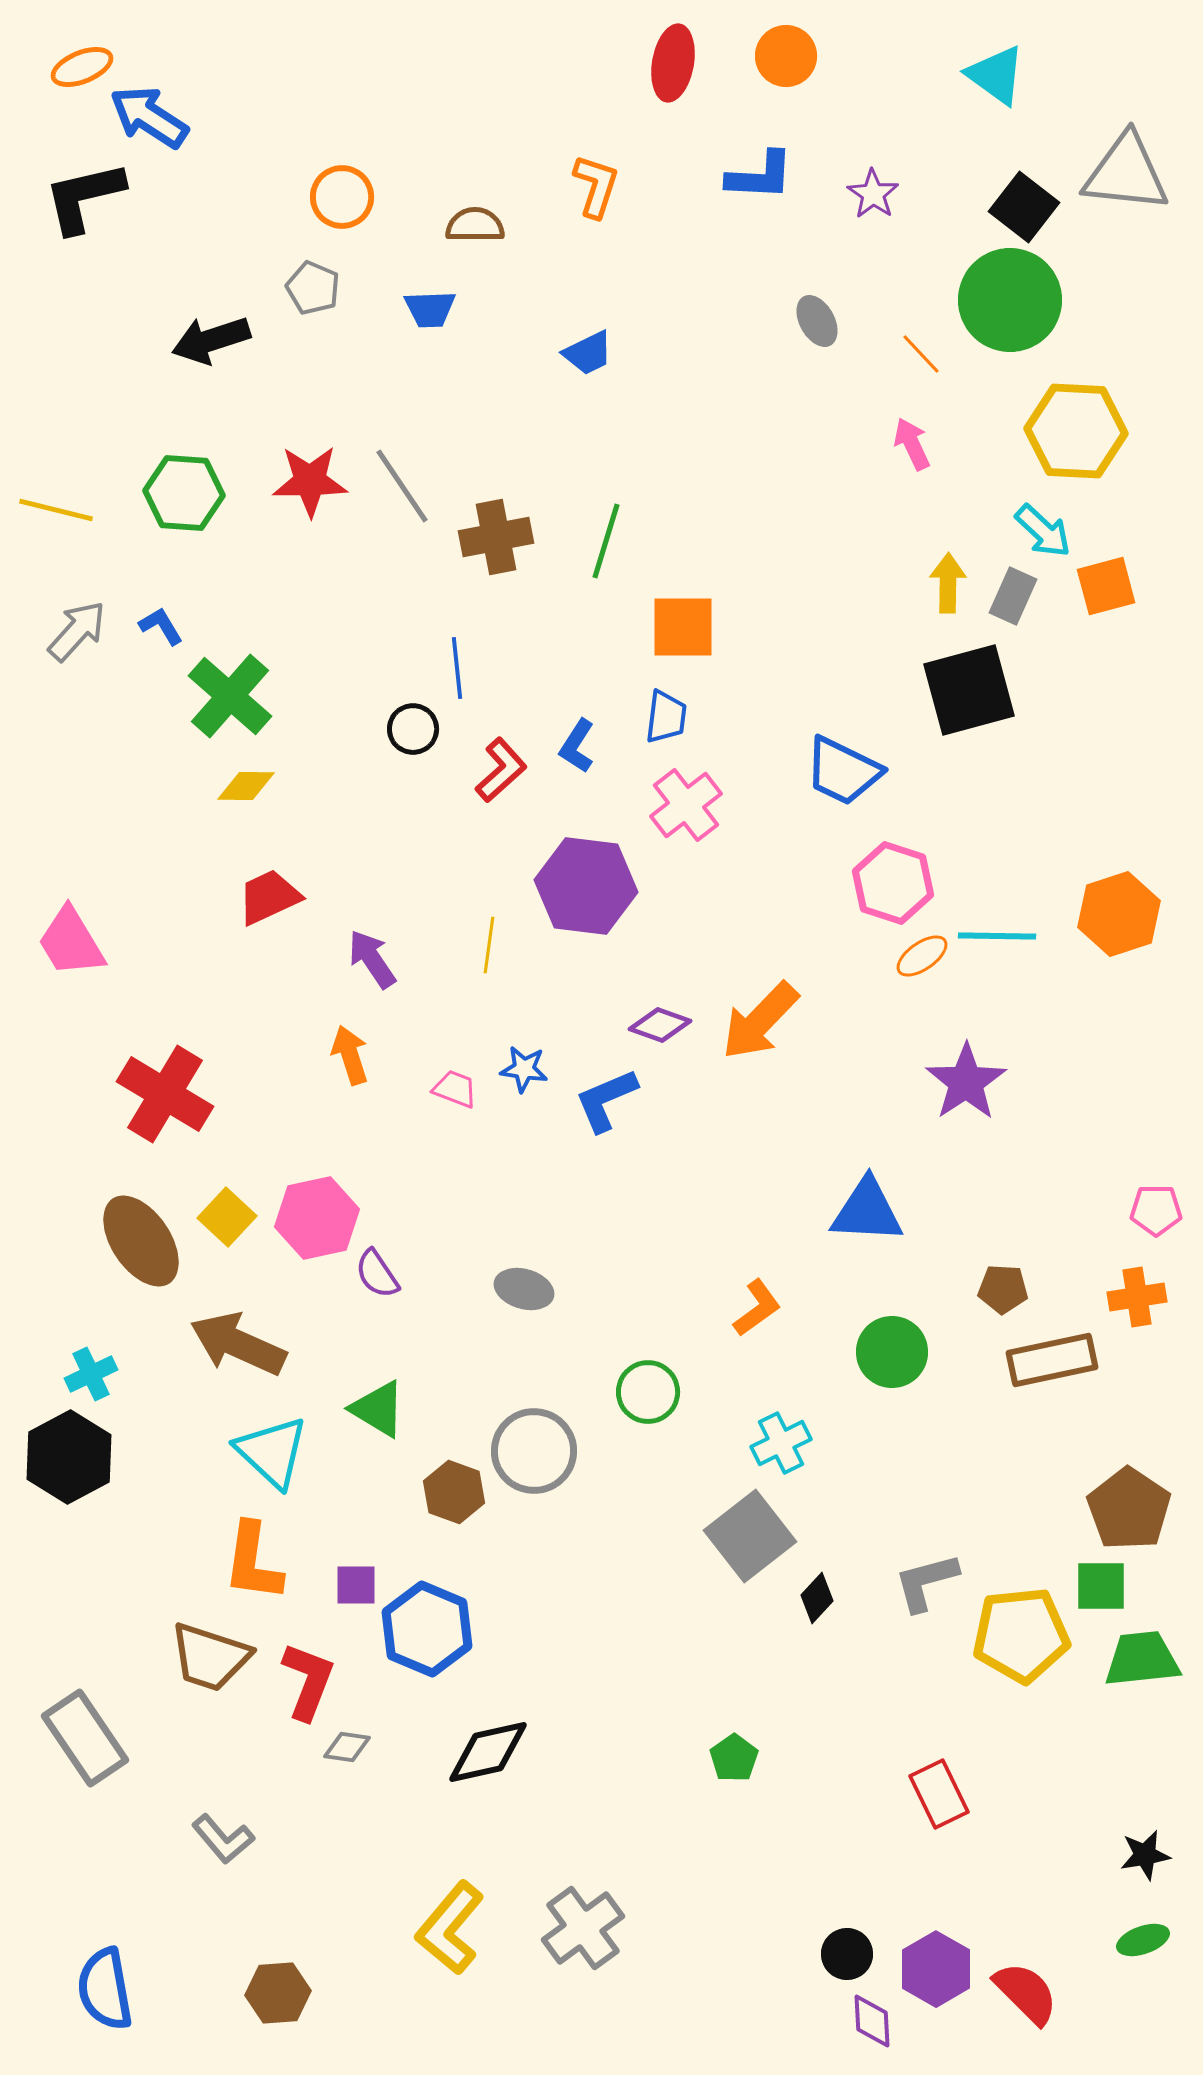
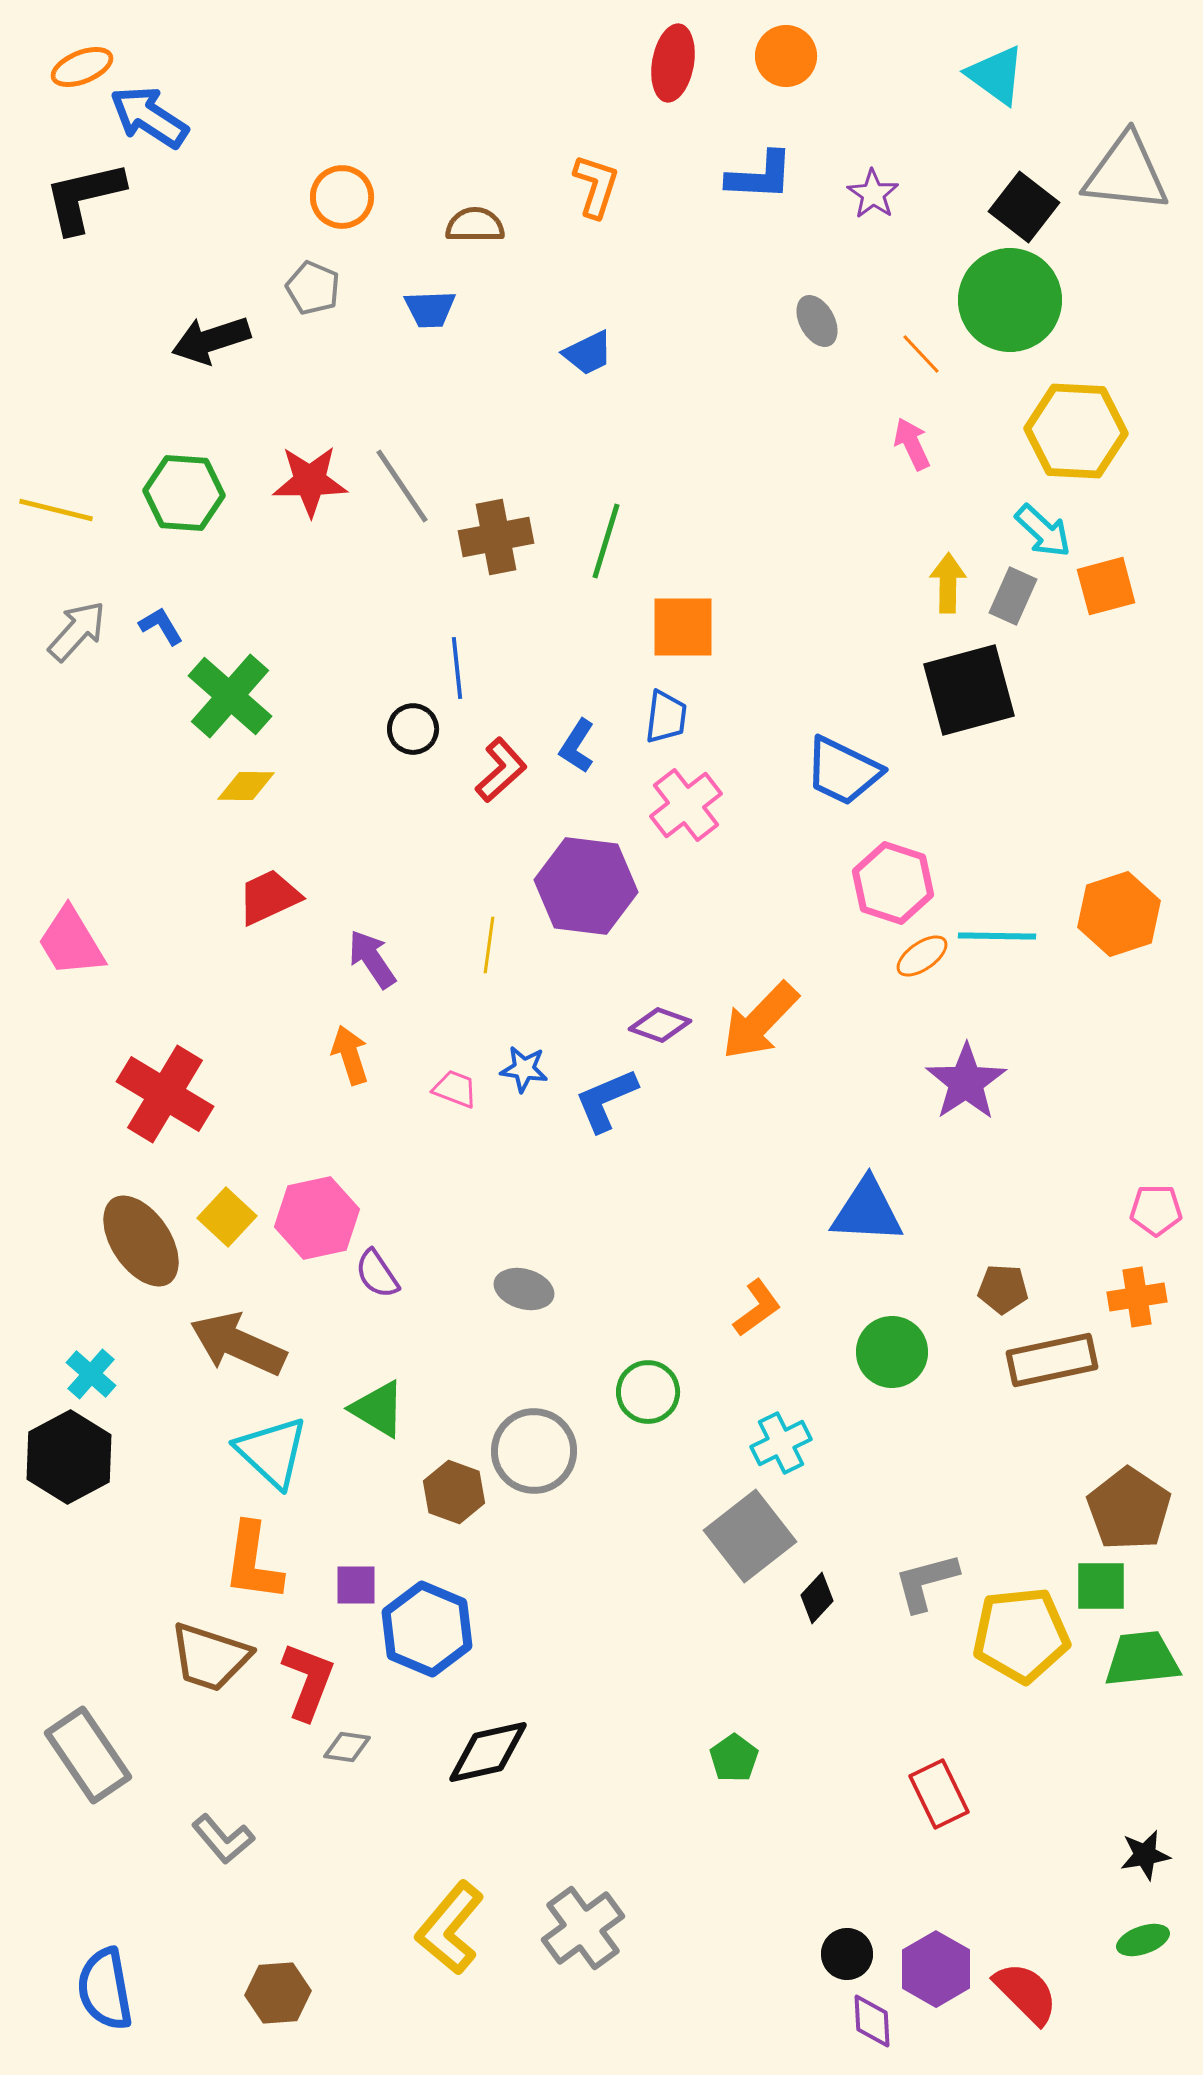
cyan cross at (91, 1374): rotated 24 degrees counterclockwise
gray rectangle at (85, 1738): moved 3 px right, 17 px down
